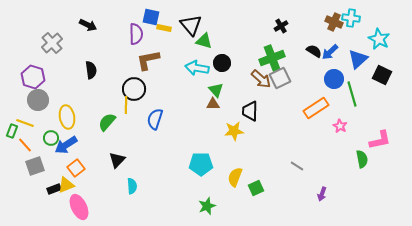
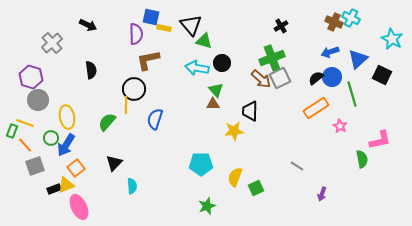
cyan cross at (351, 18): rotated 18 degrees clockwise
cyan star at (379, 39): moved 13 px right
black semicircle at (314, 51): moved 2 px right, 27 px down; rotated 70 degrees counterclockwise
blue arrow at (330, 52): rotated 24 degrees clockwise
purple hexagon at (33, 77): moved 2 px left
blue circle at (334, 79): moved 2 px left, 2 px up
blue arrow at (66, 145): rotated 25 degrees counterclockwise
black triangle at (117, 160): moved 3 px left, 3 px down
